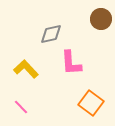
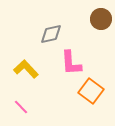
orange square: moved 12 px up
